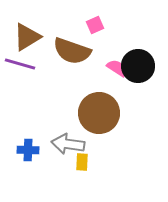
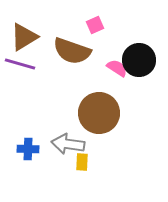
brown triangle: moved 3 px left
black circle: moved 1 px right, 6 px up
blue cross: moved 1 px up
